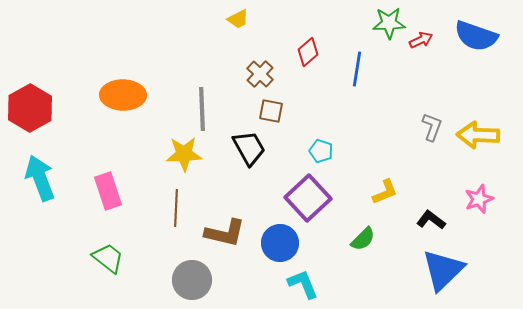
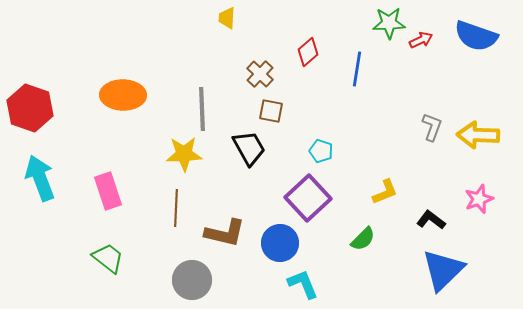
yellow trapezoid: moved 11 px left, 1 px up; rotated 120 degrees clockwise
red hexagon: rotated 12 degrees counterclockwise
